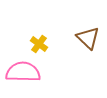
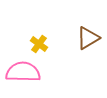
brown triangle: rotated 45 degrees clockwise
